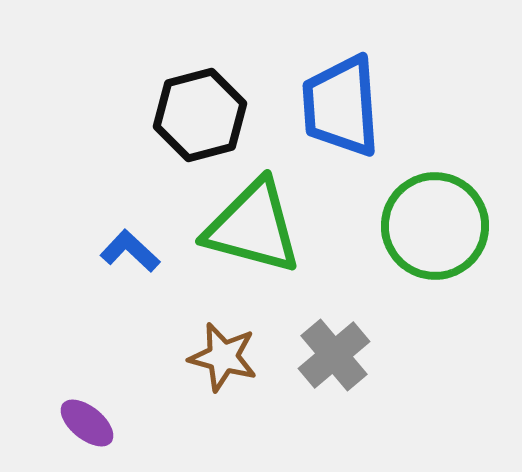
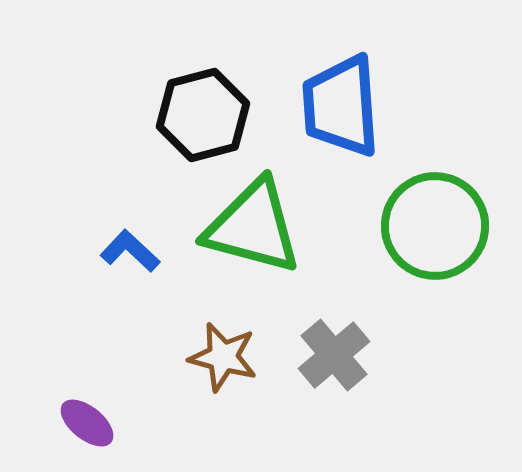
black hexagon: moved 3 px right
